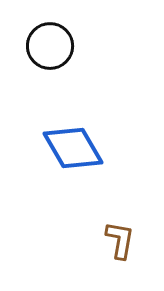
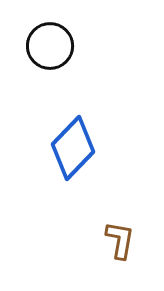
blue diamond: rotated 74 degrees clockwise
